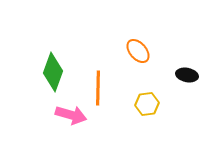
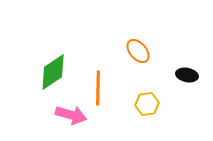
green diamond: rotated 36 degrees clockwise
